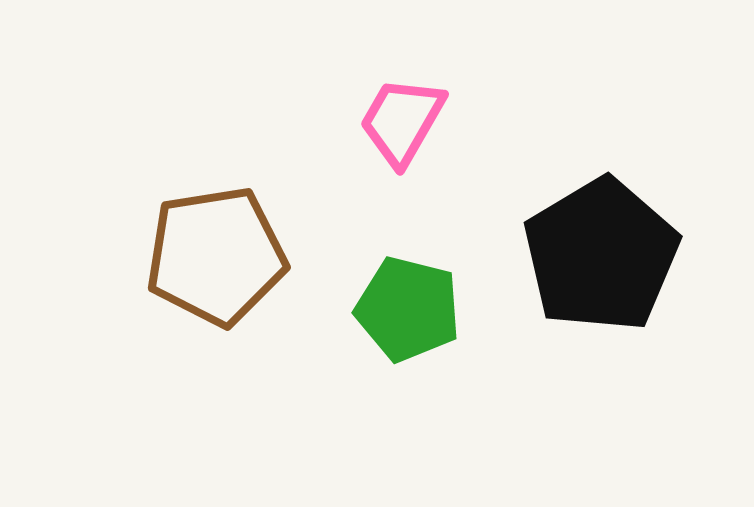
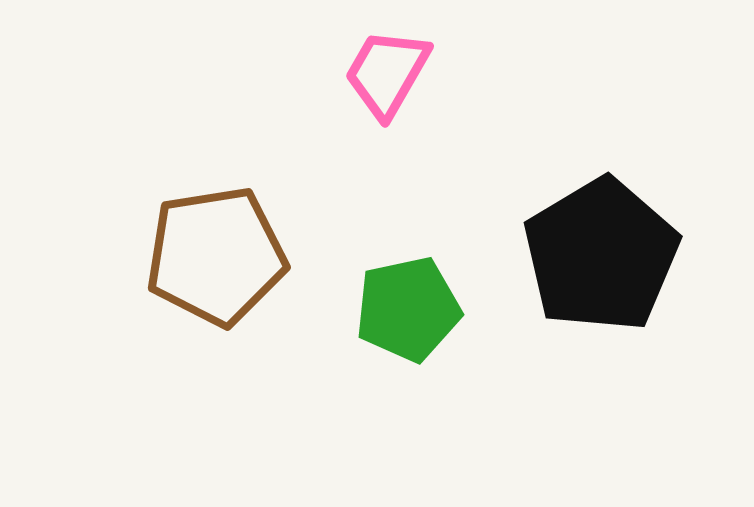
pink trapezoid: moved 15 px left, 48 px up
green pentagon: rotated 26 degrees counterclockwise
